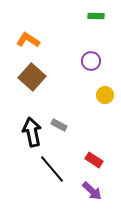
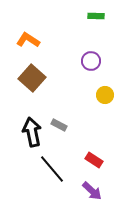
brown square: moved 1 px down
